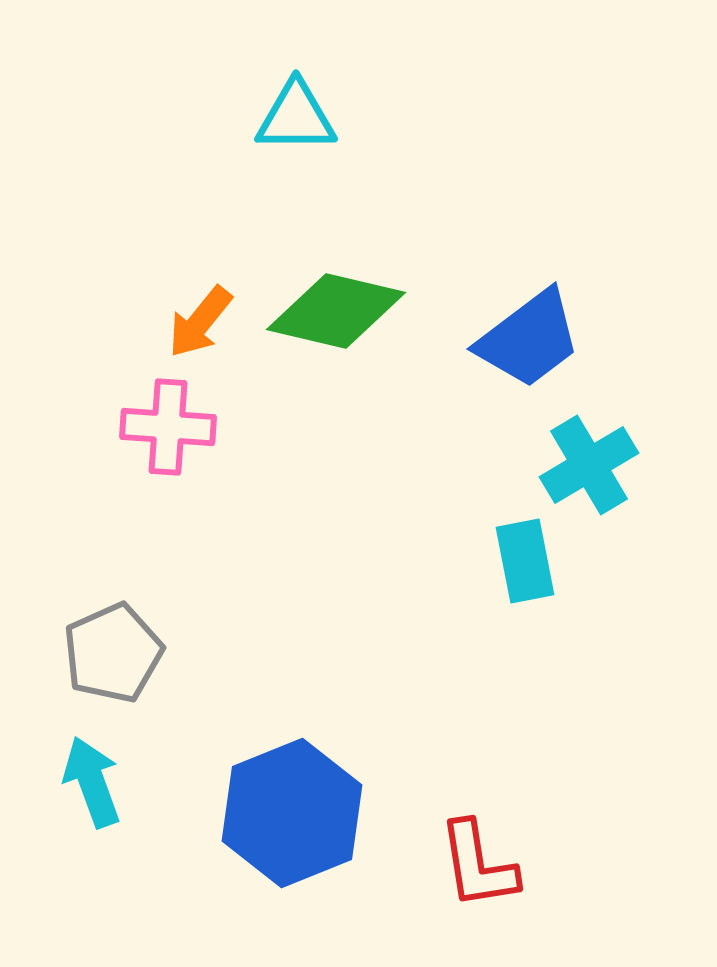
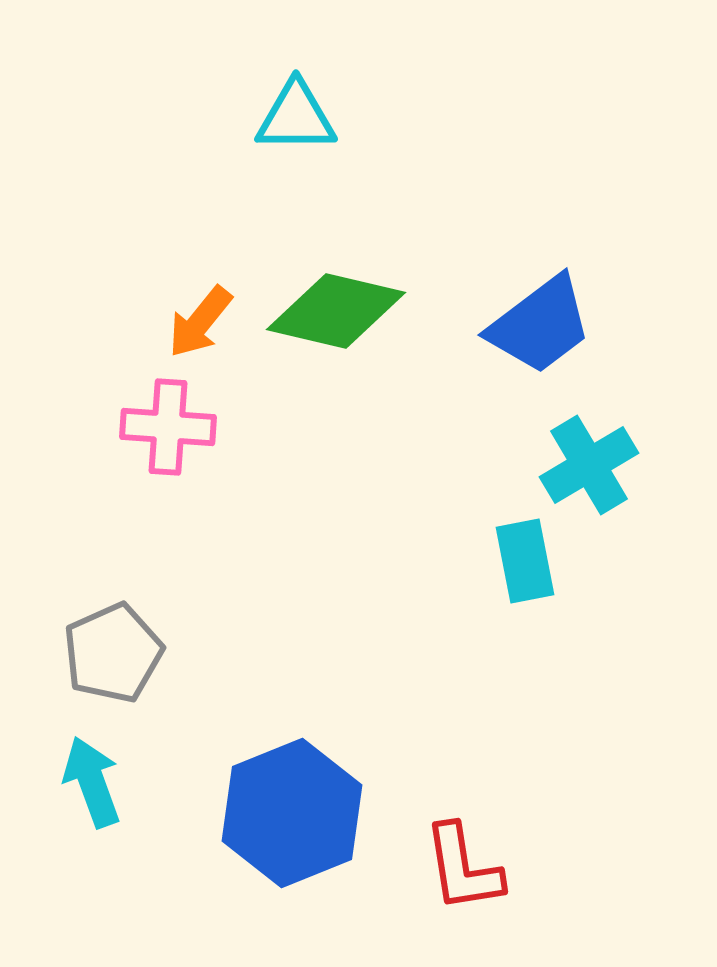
blue trapezoid: moved 11 px right, 14 px up
red L-shape: moved 15 px left, 3 px down
